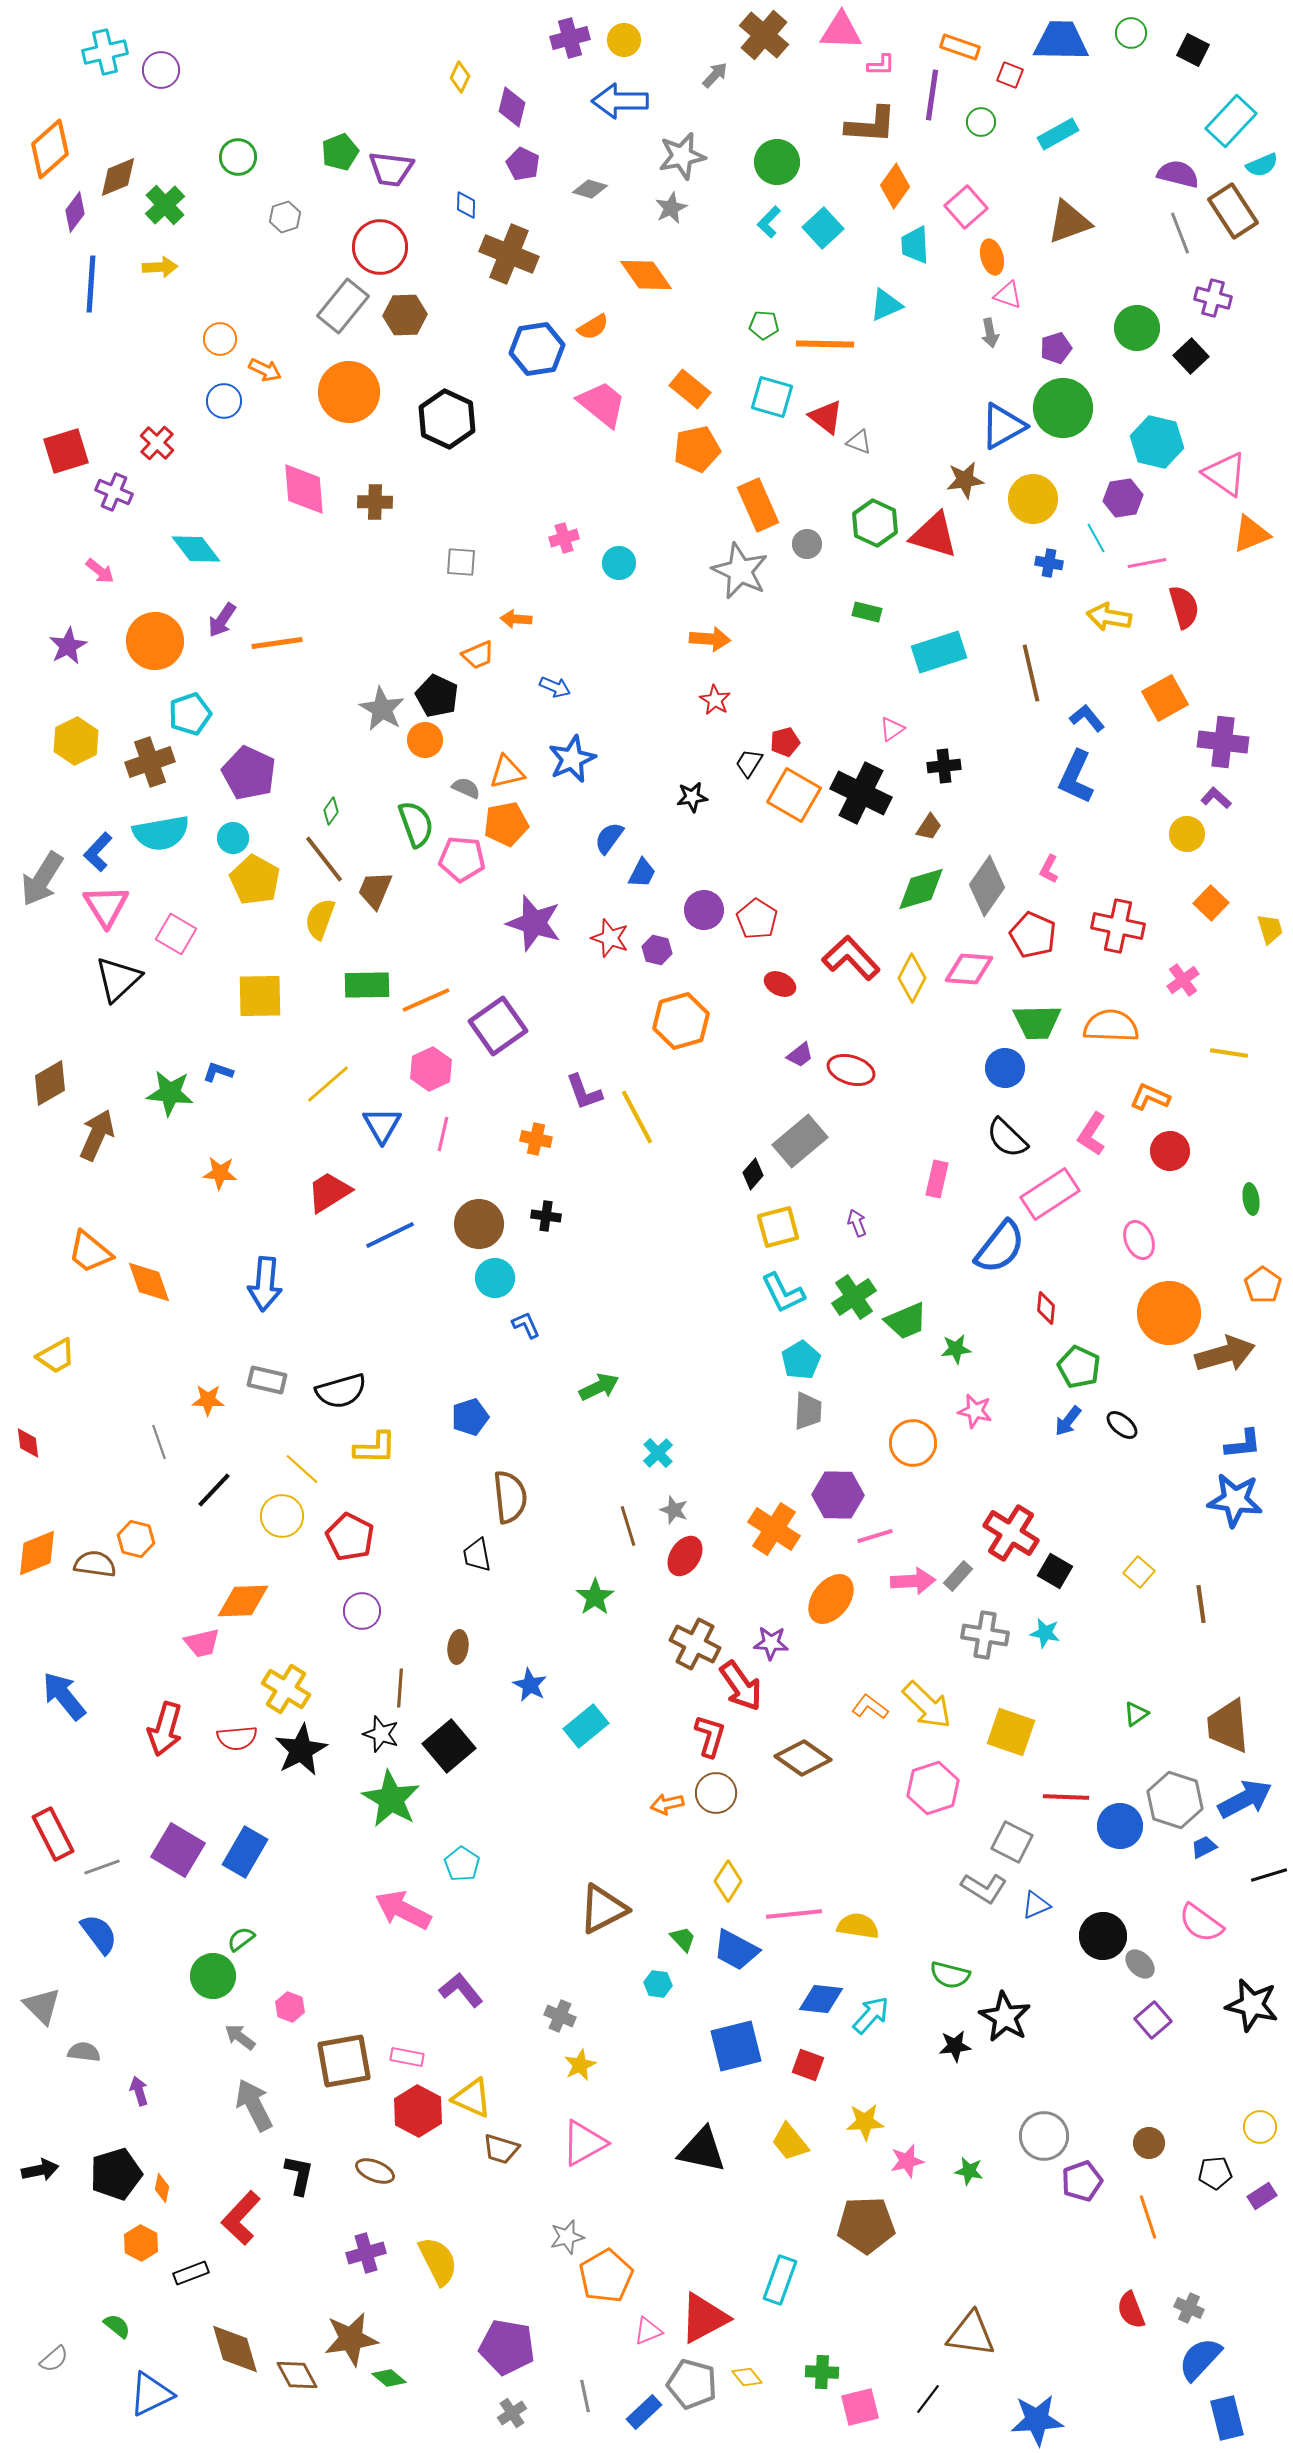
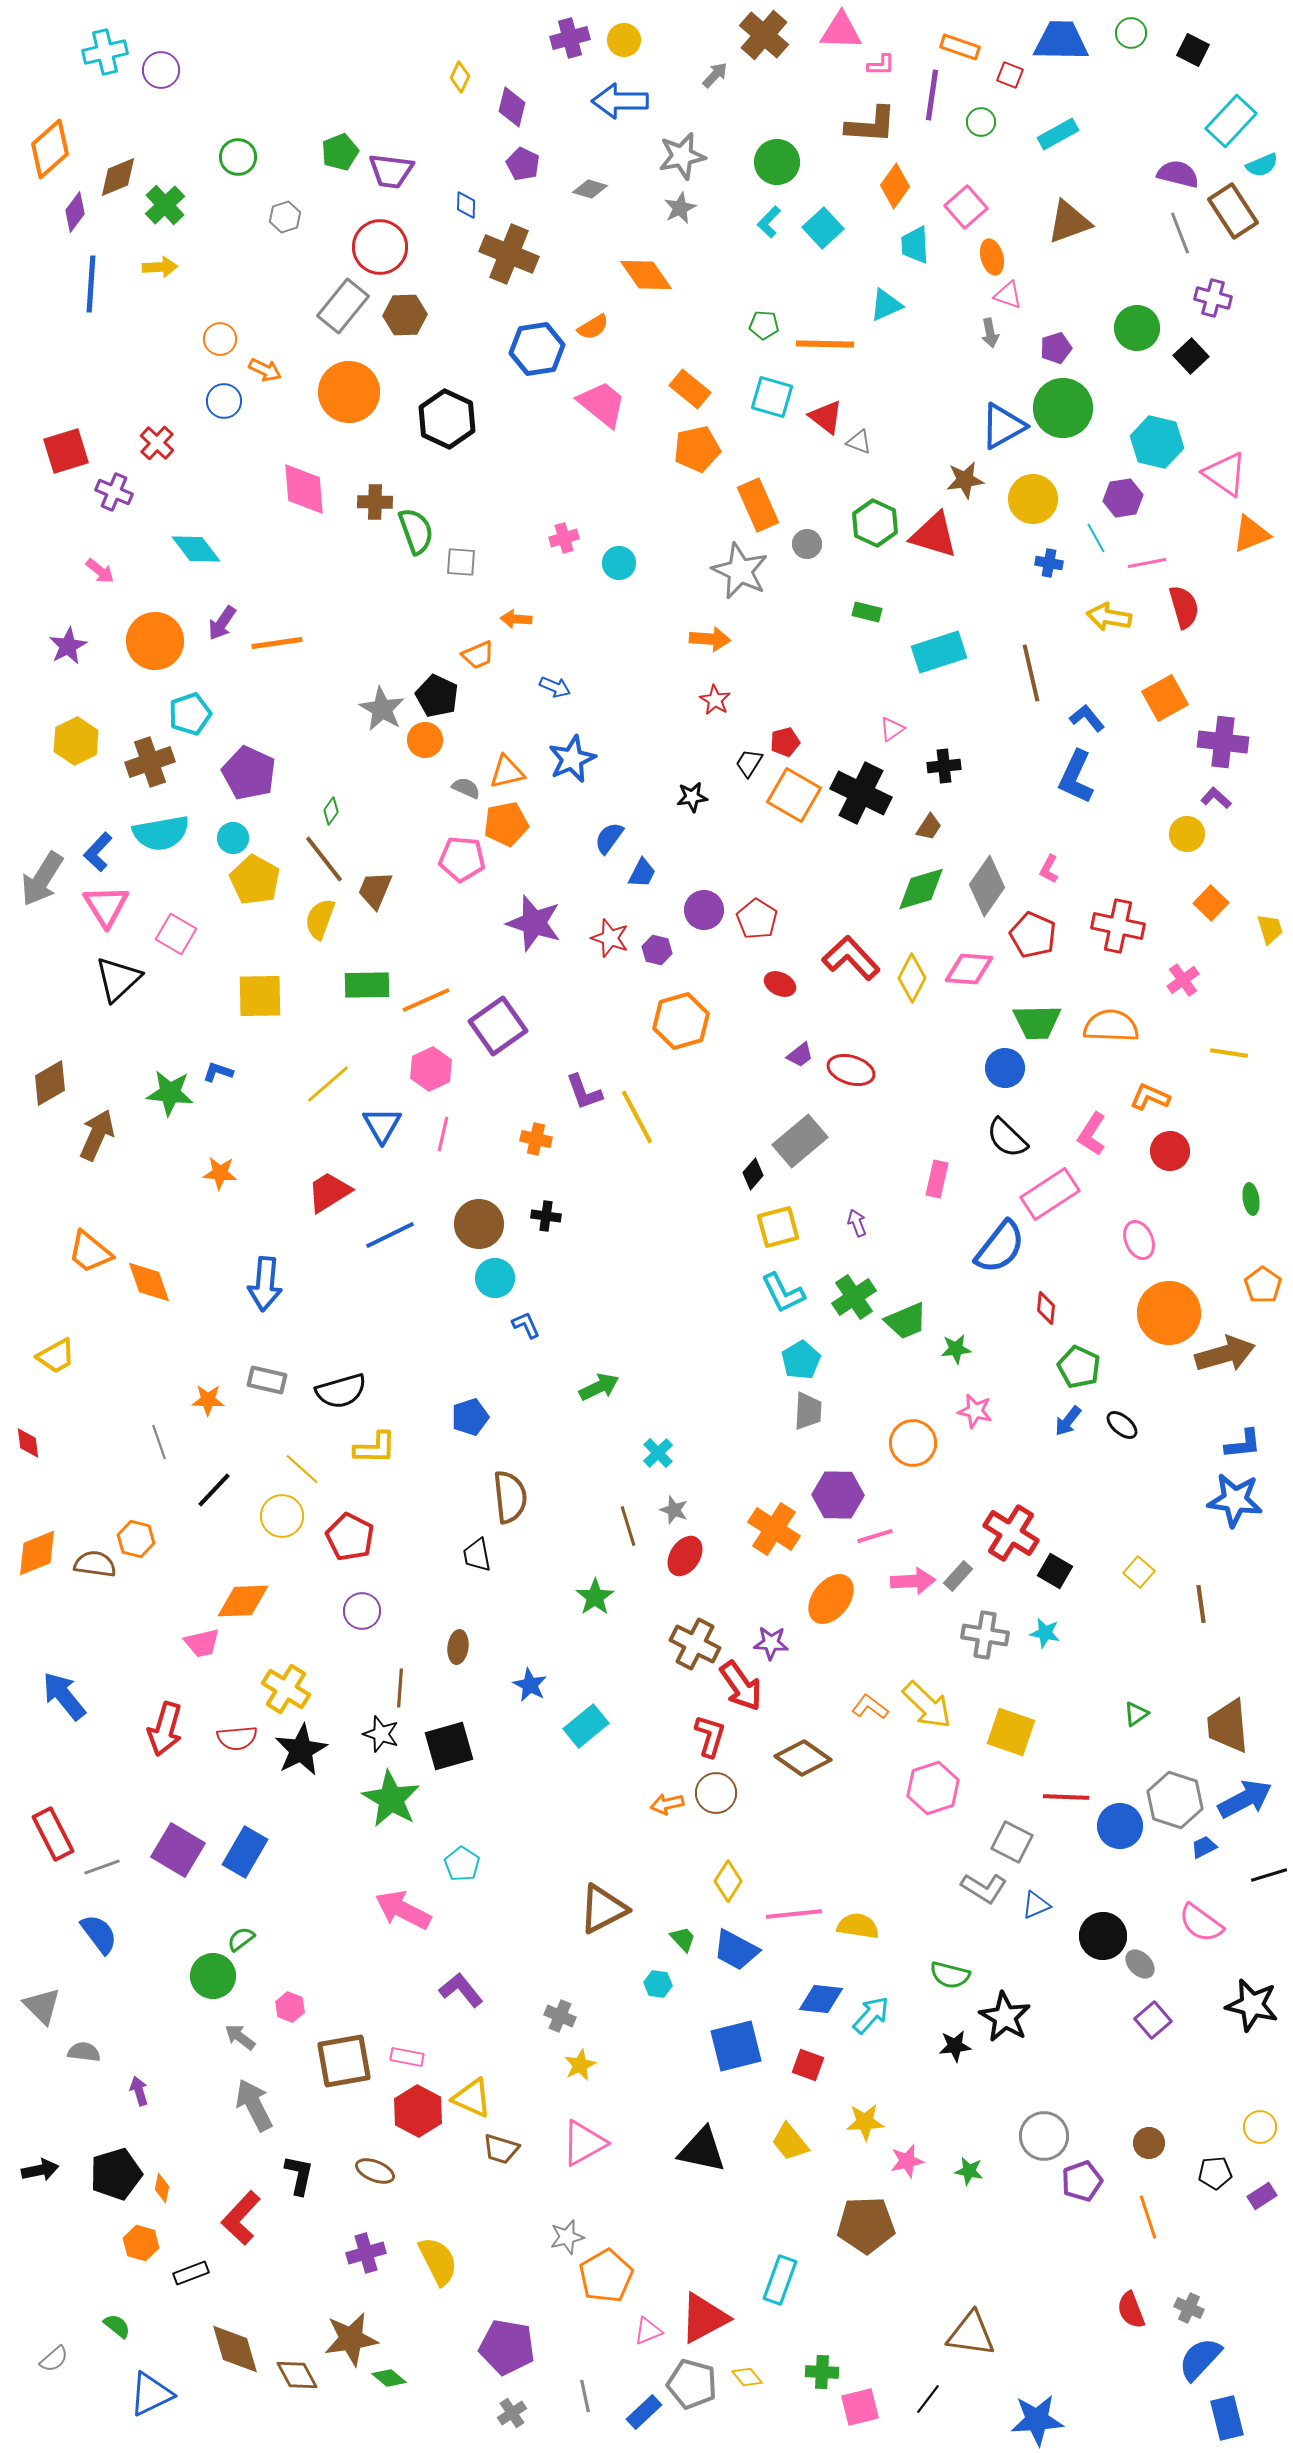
purple trapezoid at (391, 169): moved 2 px down
gray star at (671, 208): moved 9 px right
purple arrow at (222, 620): moved 3 px down
green semicircle at (416, 824): moved 293 px up
black square at (449, 1746): rotated 24 degrees clockwise
orange hexagon at (141, 2243): rotated 12 degrees counterclockwise
